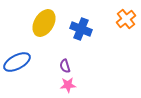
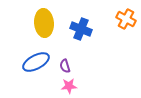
orange cross: rotated 24 degrees counterclockwise
yellow ellipse: rotated 36 degrees counterclockwise
blue ellipse: moved 19 px right
pink star: moved 1 px right, 1 px down
